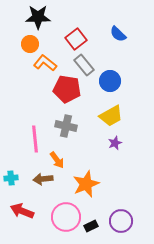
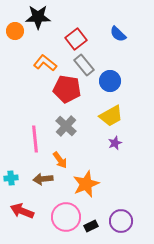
orange circle: moved 15 px left, 13 px up
gray cross: rotated 30 degrees clockwise
orange arrow: moved 3 px right
